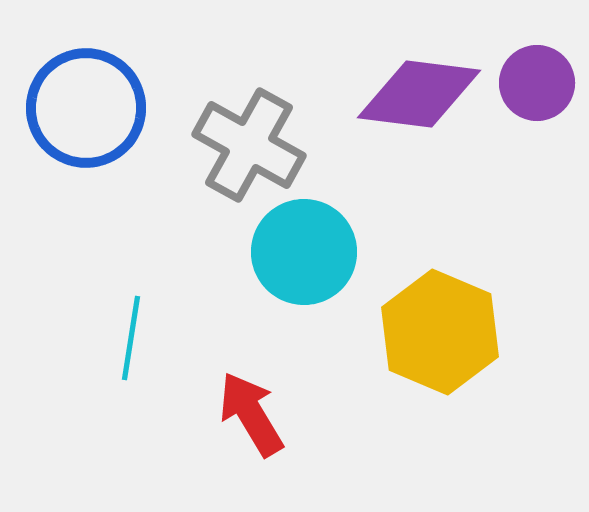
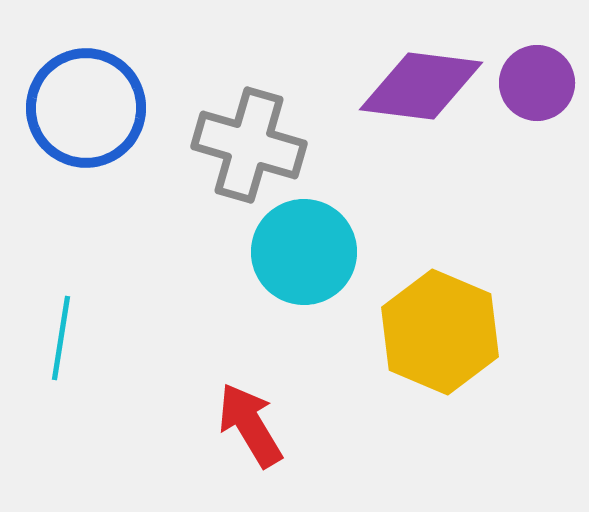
purple diamond: moved 2 px right, 8 px up
gray cross: rotated 13 degrees counterclockwise
cyan line: moved 70 px left
red arrow: moved 1 px left, 11 px down
